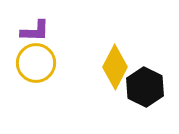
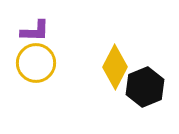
black hexagon: rotated 12 degrees clockwise
